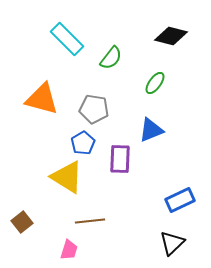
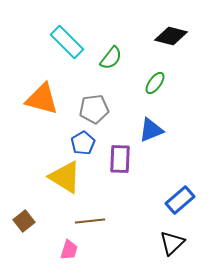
cyan rectangle: moved 3 px down
gray pentagon: rotated 16 degrees counterclockwise
yellow triangle: moved 2 px left
blue rectangle: rotated 16 degrees counterclockwise
brown square: moved 2 px right, 1 px up
